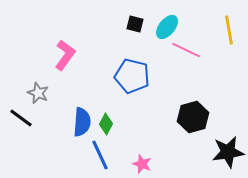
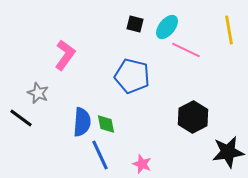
black hexagon: rotated 12 degrees counterclockwise
green diamond: rotated 40 degrees counterclockwise
